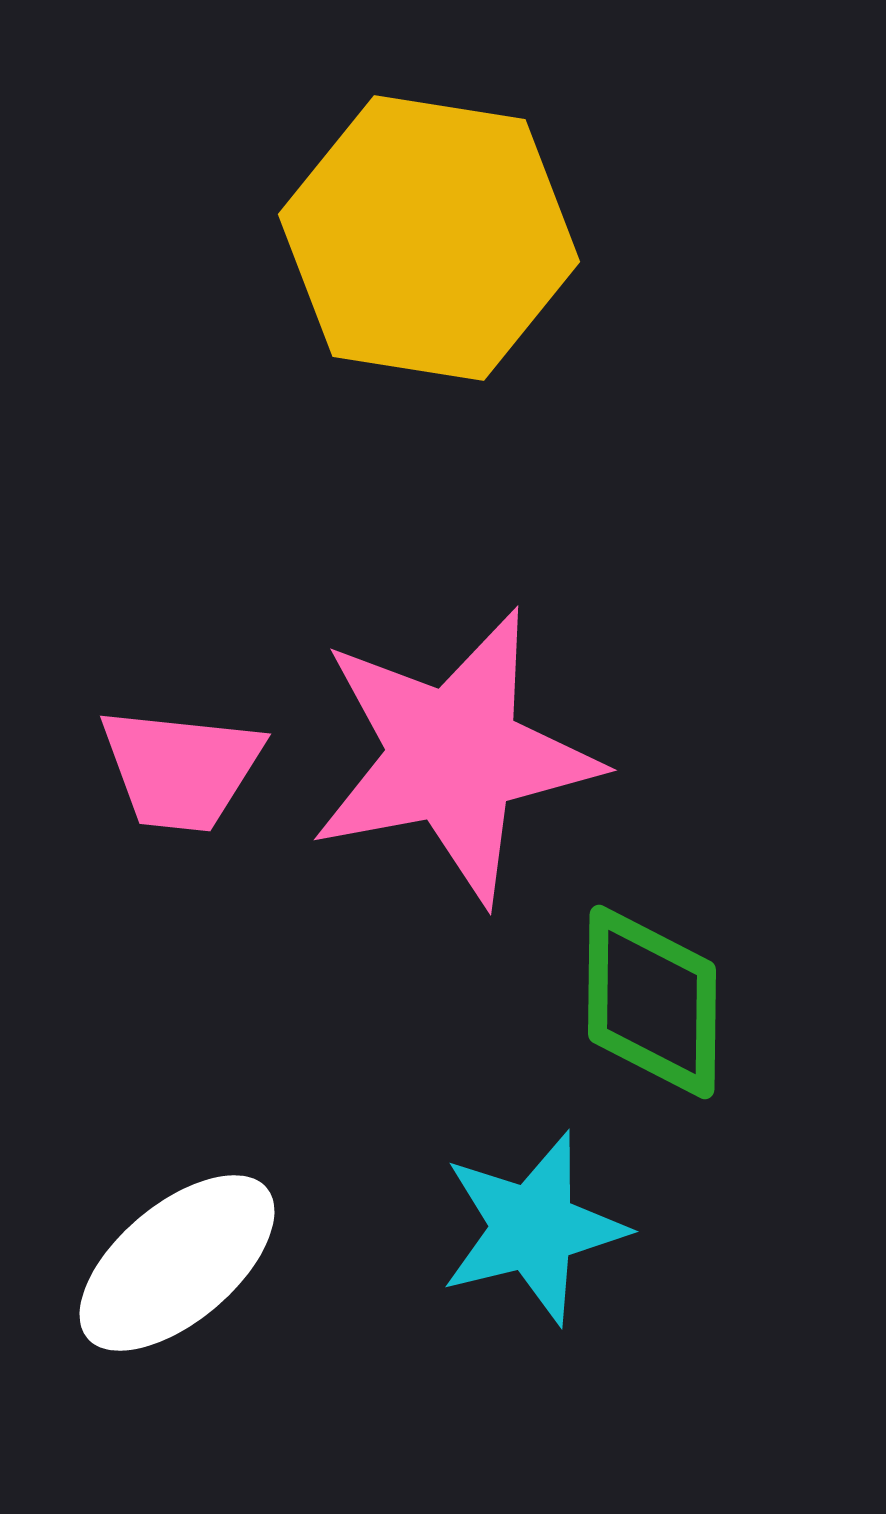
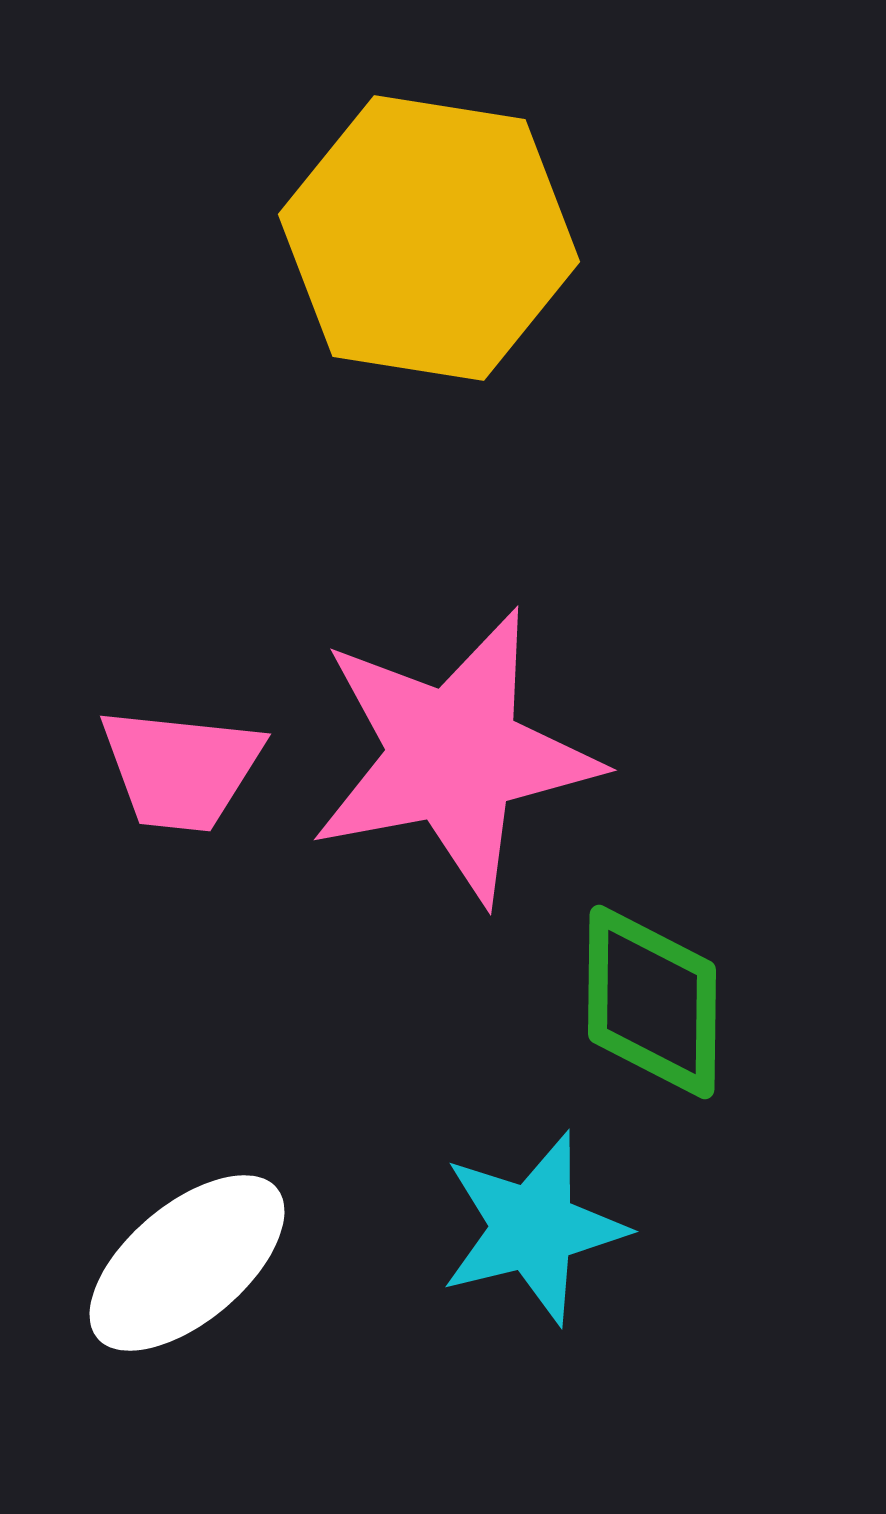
white ellipse: moved 10 px right
